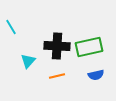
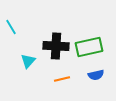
black cross: moved 1 px left
orange line: moved 5 px right, 3 px down
